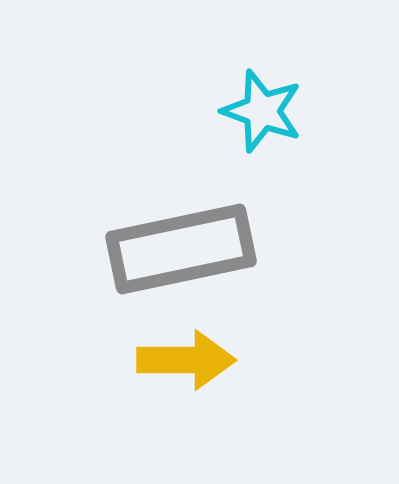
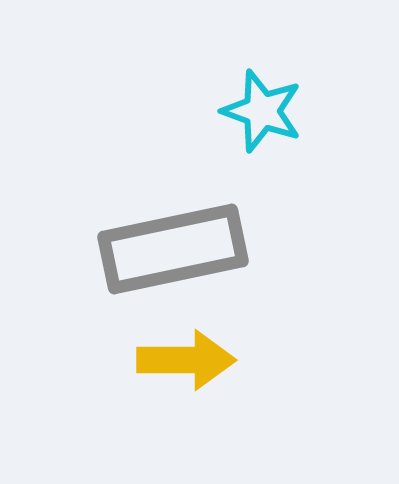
gray rectangle: moved 8 px left
